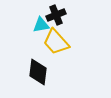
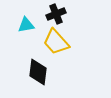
black cross: moved 1 px up
cyan triangle: moved 15 px left
